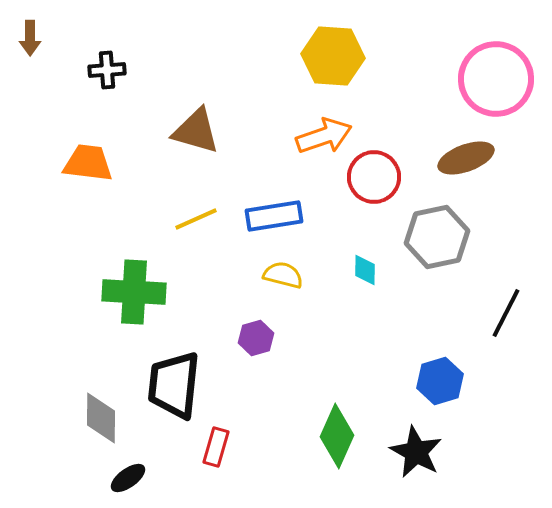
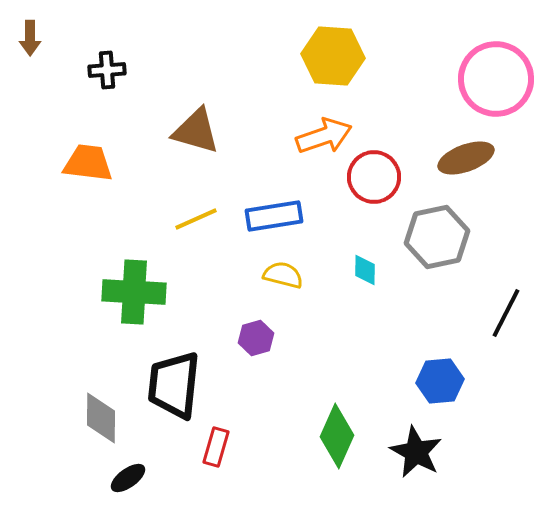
blue hexagon: rotated 12 degrees clockwise
